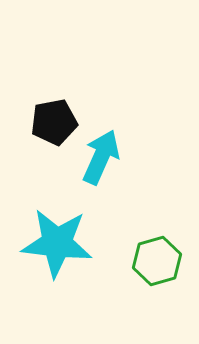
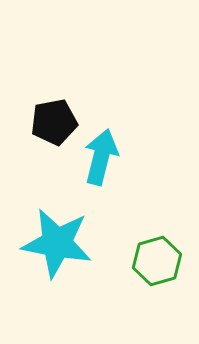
cyan arrow: rotated 10 degrees counterclockwise
cyan star: rotated 4 degrees clockwise
